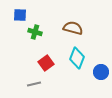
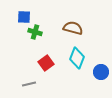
blue square: moved 4 px right, 2 px down
gray line: moved 5 px left
